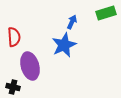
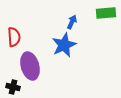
green rectangle: rotated 12 degrees clockwise
